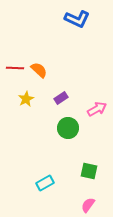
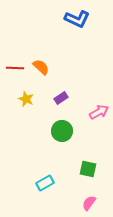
orange semicircle: moved 2 px right, 3 px up
yellow star: rotated 21 degrees counterclockwise
pink arrow: moved 2 px right, 3 px down
green circle: moved 6 px left, 3 px down
green square: moved 1 px left, 2 px up
pink semicircle: moved 1 px right, 2 px up
